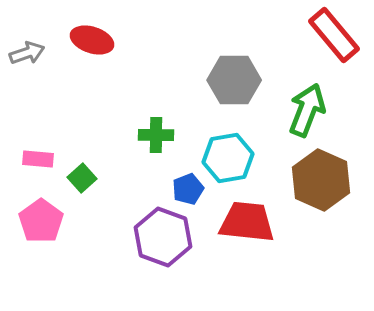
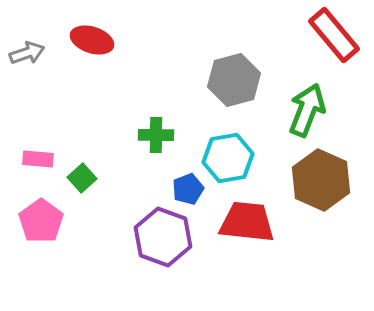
gray hexagon: rotated 15 degrees counterclockwise
